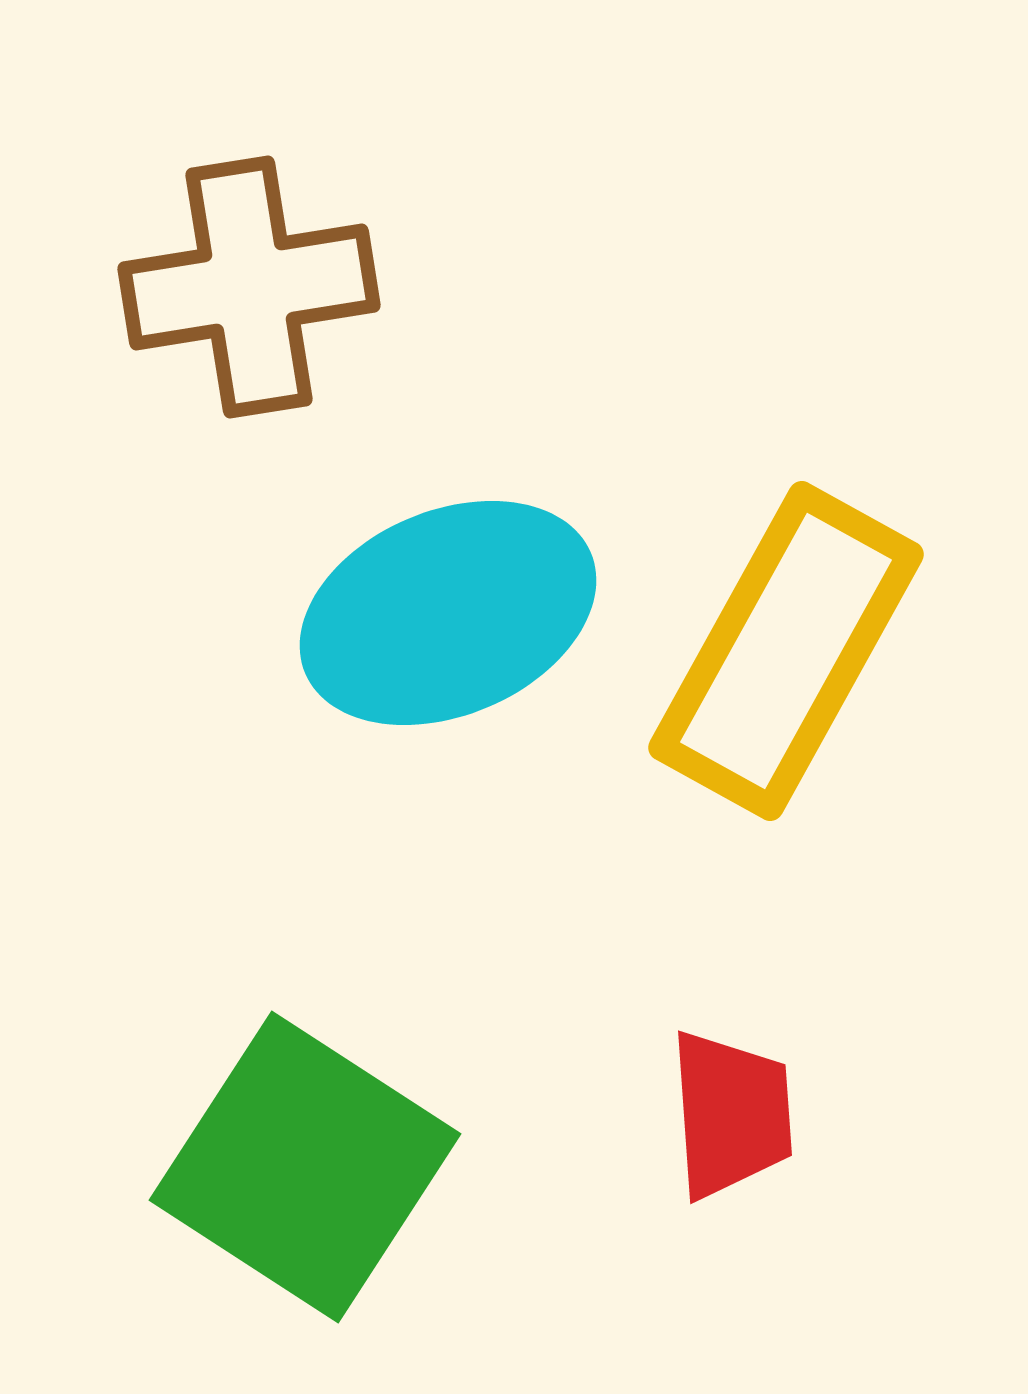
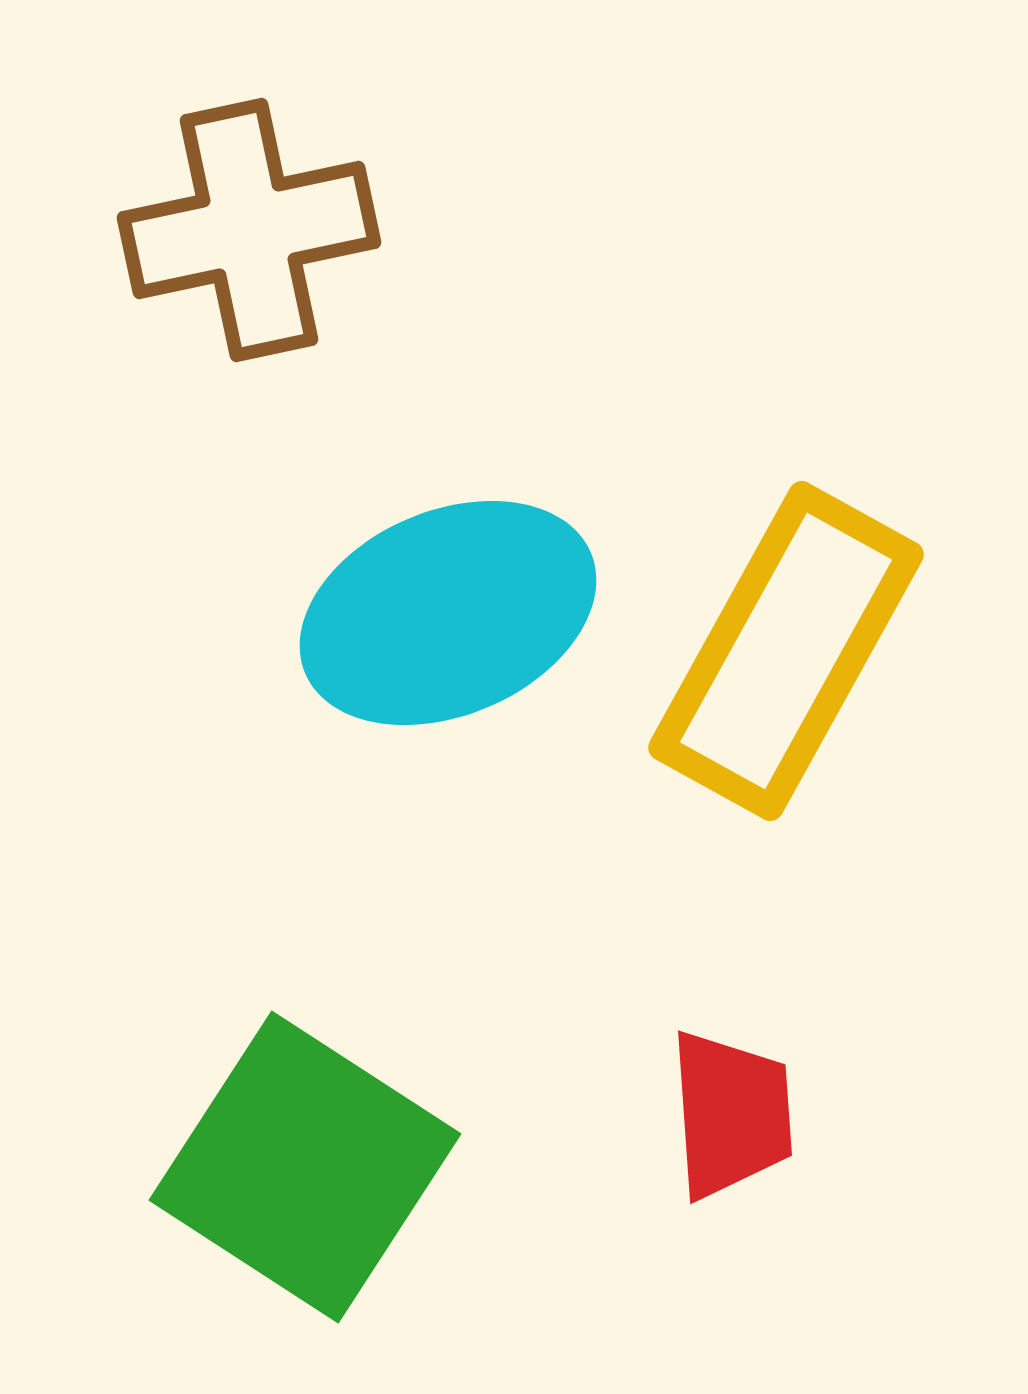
brown cross: moved 57 px up; rotated 3 degrees counterclockwise
